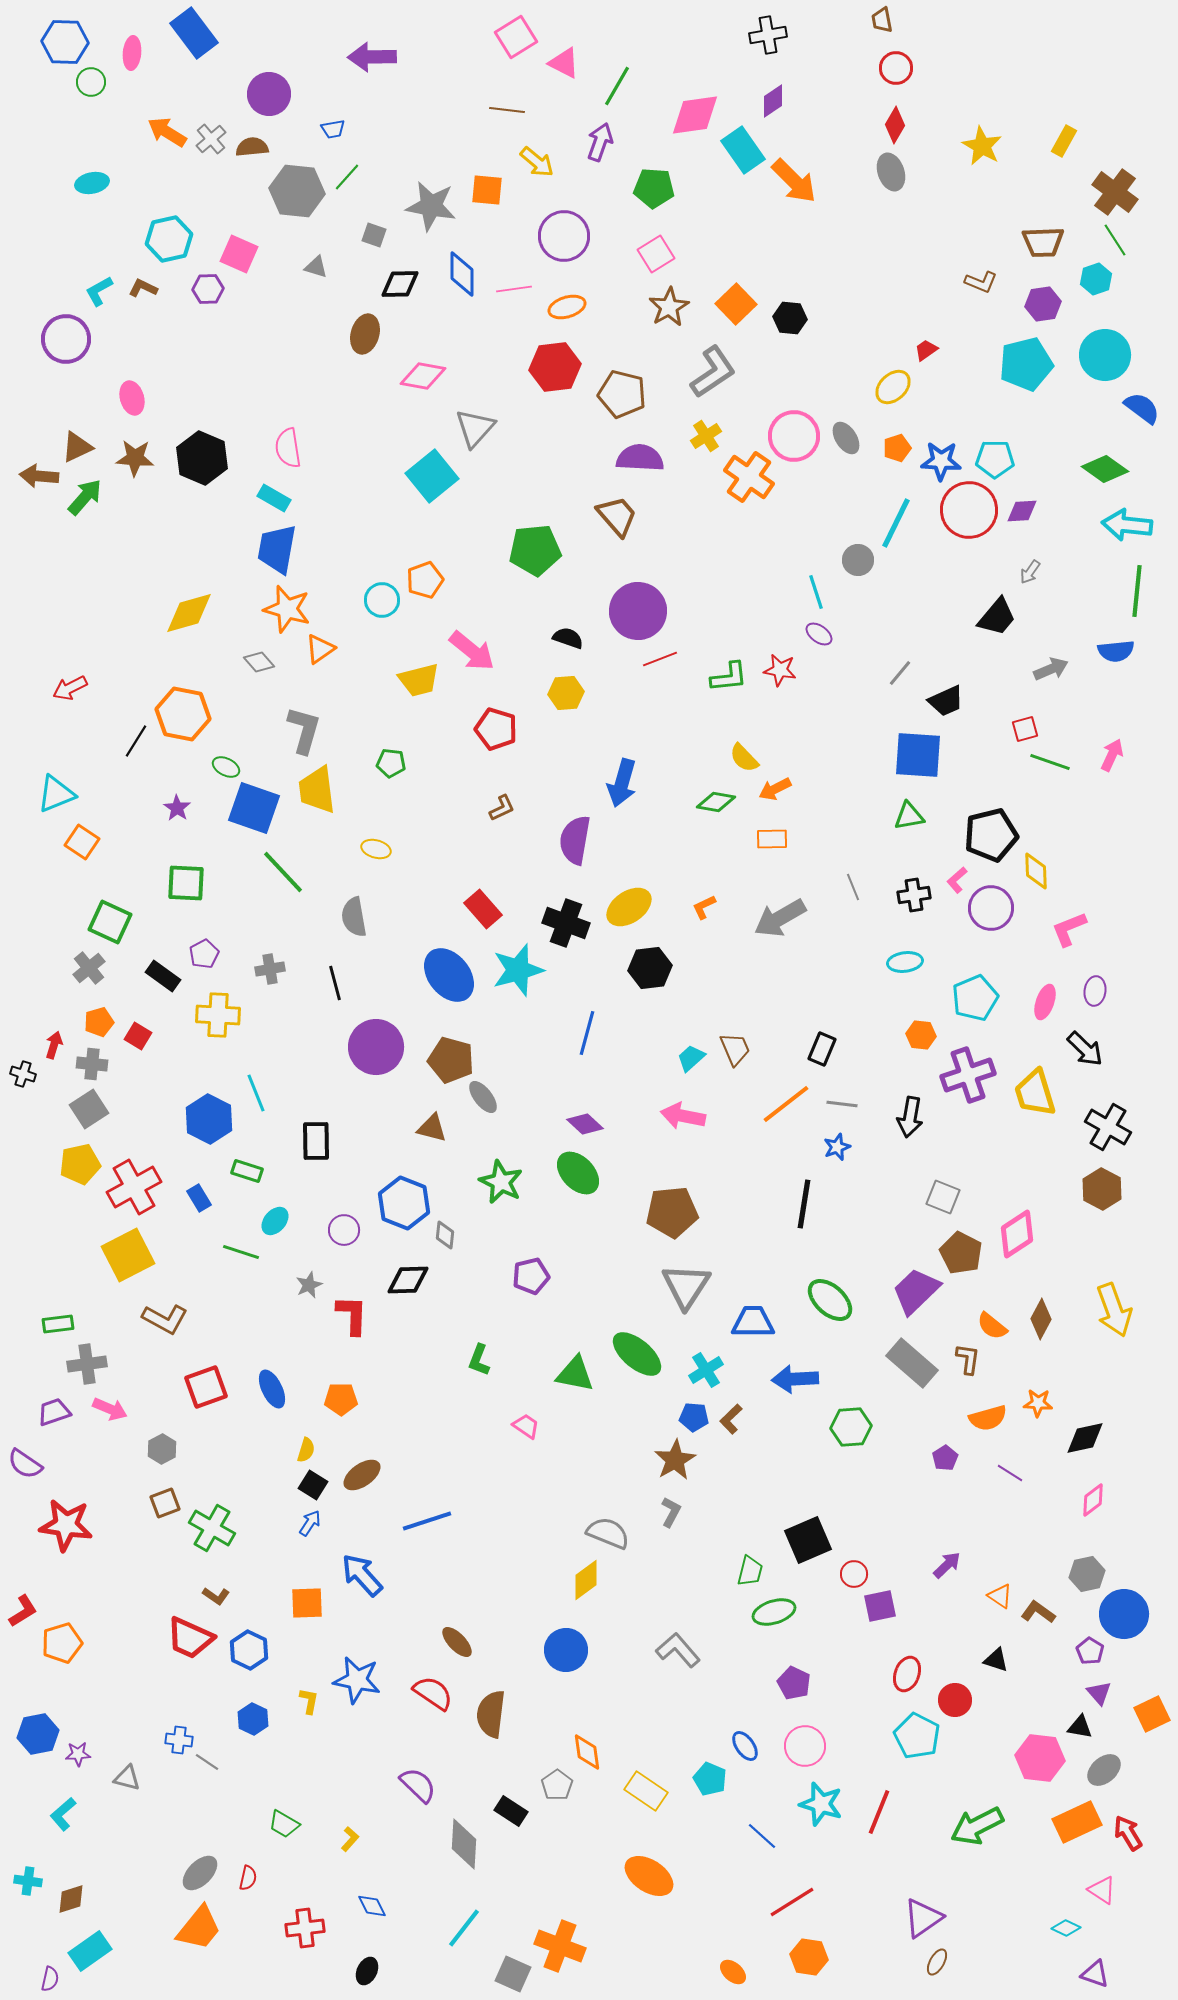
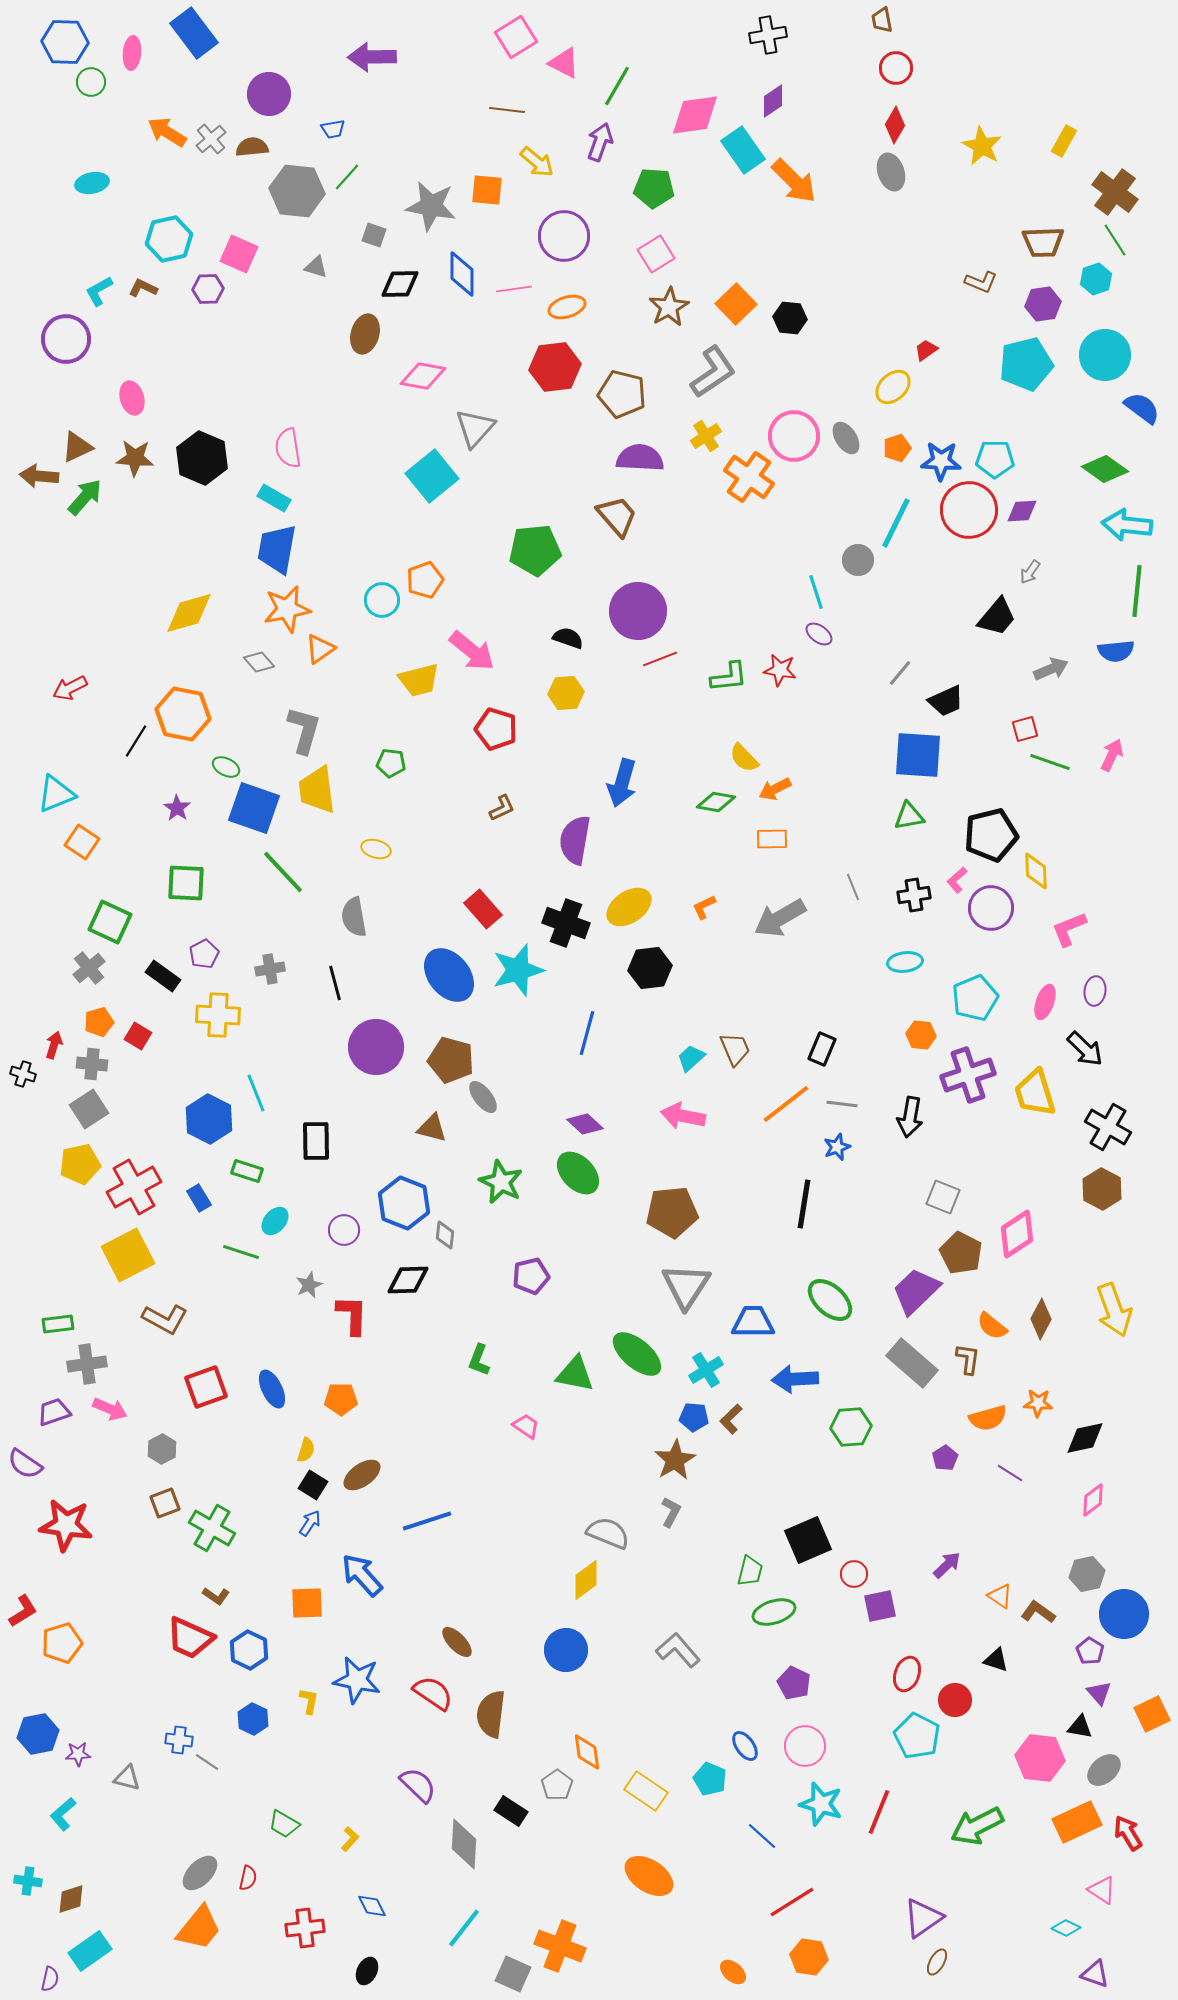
orange star at (287, 609): rotated 27 degrees counterclockwise
